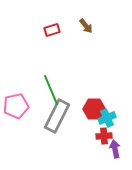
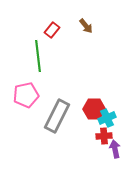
red rectangle: rotated 35 degrees counterclockwise
green line: moved 13 px left, 34 px up; rotated 16 degrees clockwise
pink pentagon: moved 10 px right, 11 px up
